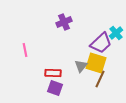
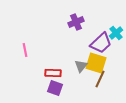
purple cross: moved 12 px right
